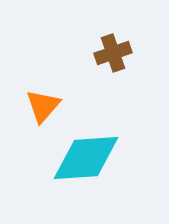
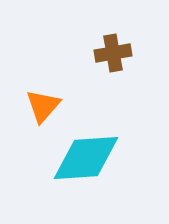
brown cross: rotated 9 degrees clockwise
